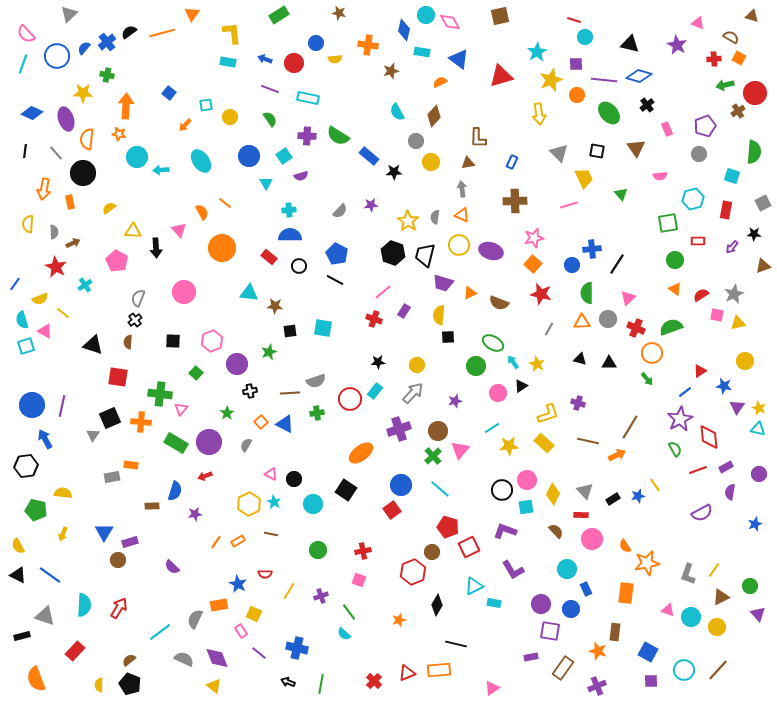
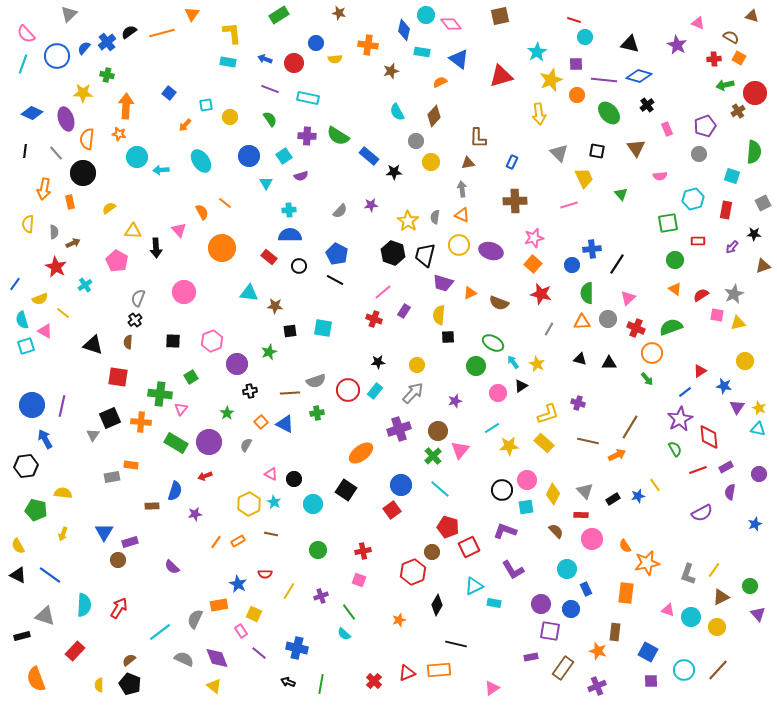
pink diamond at (450, 22): moved 1 px right, 2 px down; rotated 10 degrees counterclockwise
green square at (196, 373): moved 5 px left, 4 px down; rotated 16 degrees clockwise
red circle at (350, 399): moved 2 px left, 9 px up
